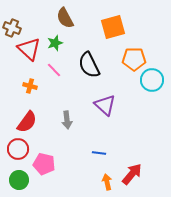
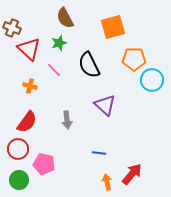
green star: moved 4 px right
